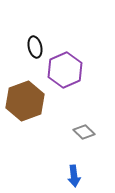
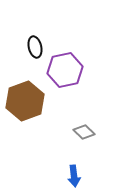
purple hexagon: rotated 12 degrees clockwise
